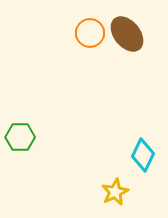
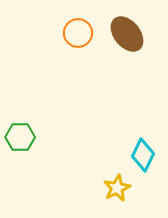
orange circle: moved 12 px left
yellow star: moved 2 px right, 4 px up
